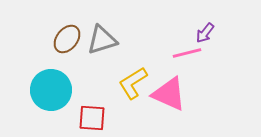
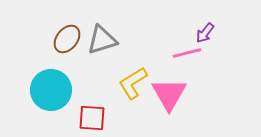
pink triangle: rotated 36 degrees clockwise
